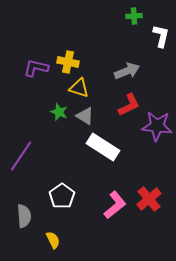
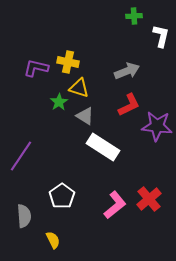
green star: moved 10 px up; rotated 18 degrees clockwise
